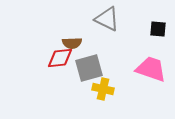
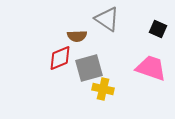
gray triangle: rotated 8 degrees clockwise
black square: rotated 18 degrees clockwise
brown semicircle: moved 5 px right, 7 px up
red diamond: rotated 16 degrees counterclockwise
pink trapezoid: moved 1 px up
